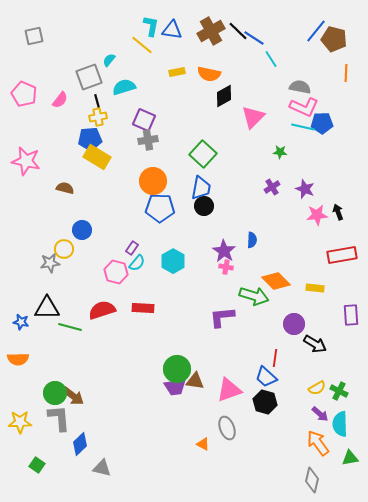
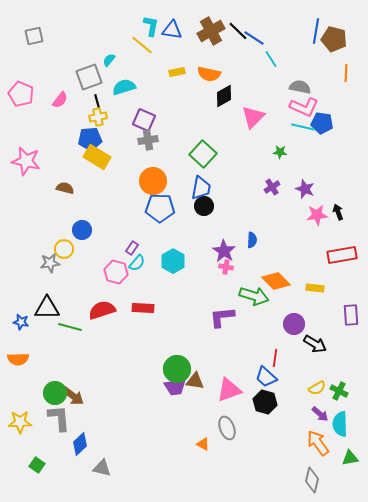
blue line at (316, 31): rotated 30 degrees counterclockwise
pink pentagon at (24, 94): moved 3 px left
blue pentagon at (322, 123): rotated 10 degrees clockwise
